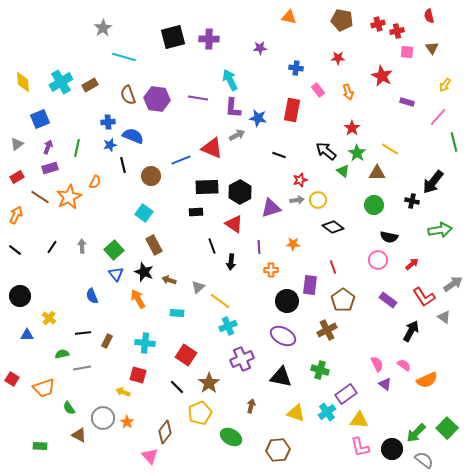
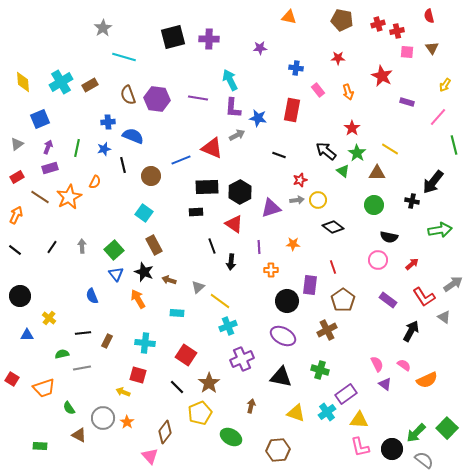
green line at (454, 142): moved 3 px down
blue star at (110, 145): moved 6 px left, 4 px down
